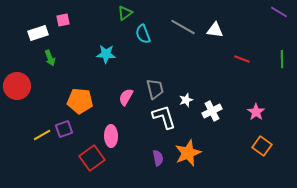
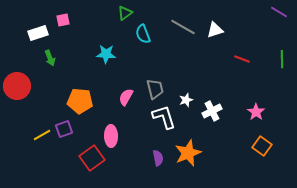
white triangle: rotated 24 degrees counterclockwise
